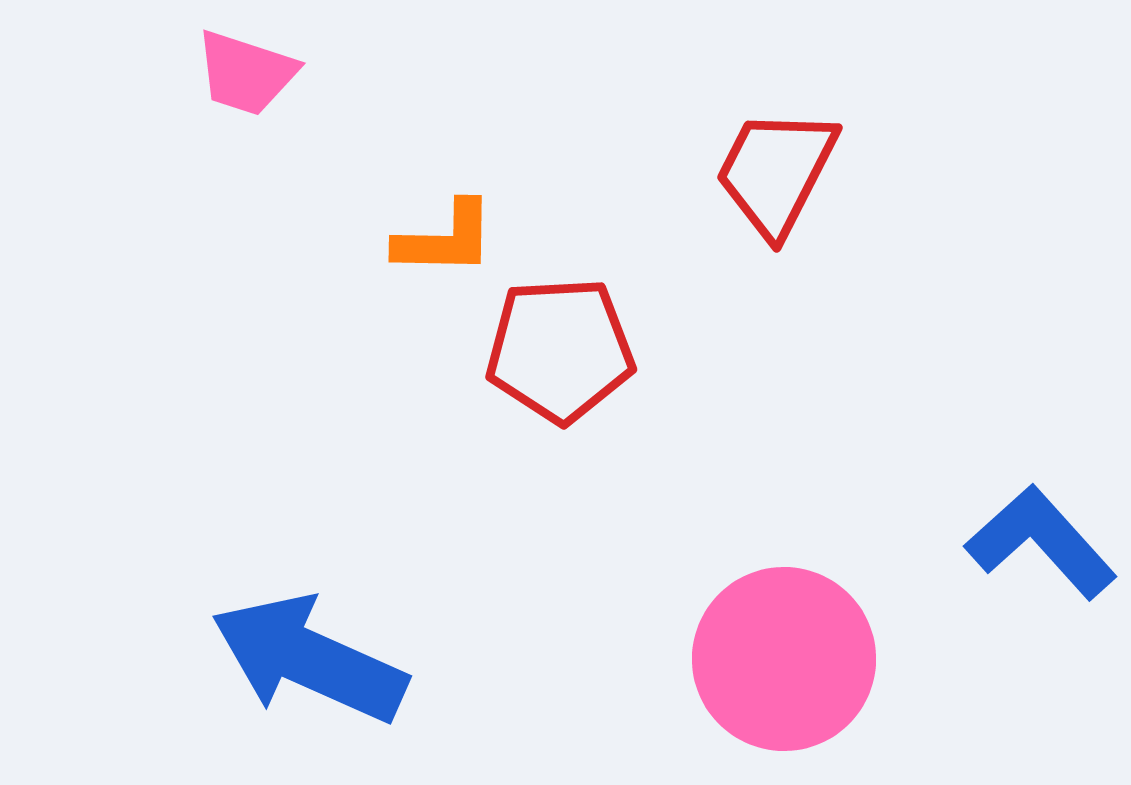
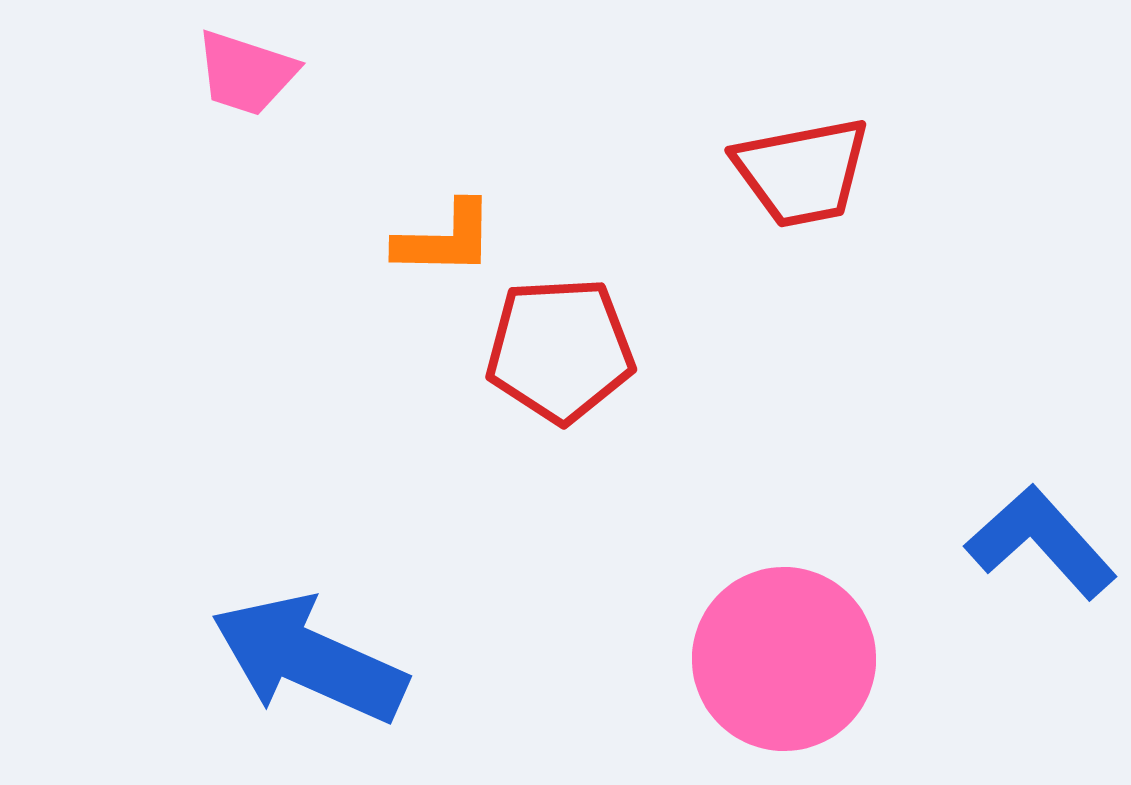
red trapezoid: moved 26 px right; rotated 128 degrees counterclockwise
